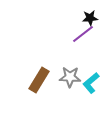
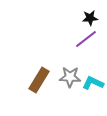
purple line: moved 3 px right, 5 px down
cyan L-shape: moved 2 px right; rotated 65 degrees clockwise
